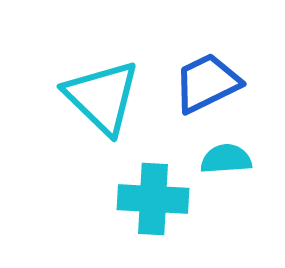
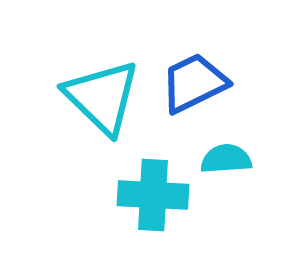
blue trapezoid: moved 13 px left
cyan cross: moved 4 px up
